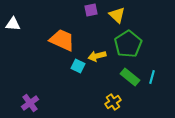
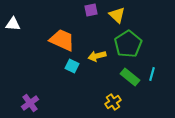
cyan square: moved 6 px left
cyan line: moved 3 px up
